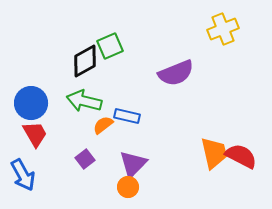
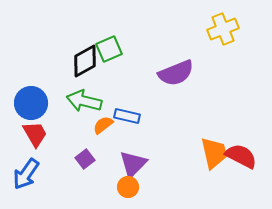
green square: moved 1 px left, 3 px down
blue arrow: moved 3 px right, 1 px up; rotated 64 degrees clockwise
